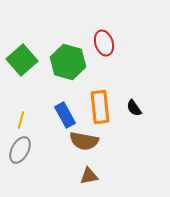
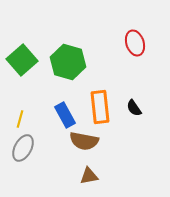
red ellipse: moved 31 px right
yellow line: moved 1 px left, 1 px up
gray ellipse: moved 3 px right, 2 px up
